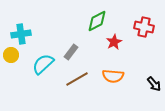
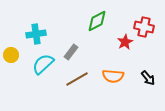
cyan cross: moved 15 px right
red star: moved 11 px right
black arrow: moved 6 px left, 6 px up
